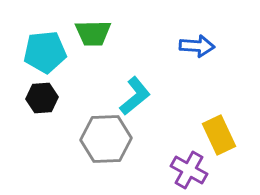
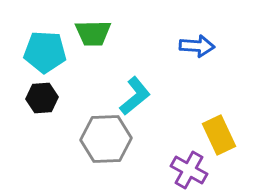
cyan pentagon: rotated 9 degrees clockwise
